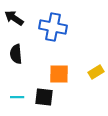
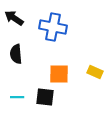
yellow rectangle: moved 1 px left; rotated 56 degrees clockwise
black square: moved 1 px right
